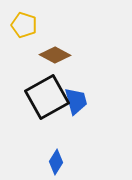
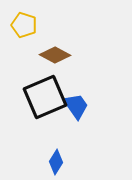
black square: moved 2 px left; rotated 6 degrees clockwise
blue trapezoid: moved 5 px down; rotated 20 degrees counterclockwise
